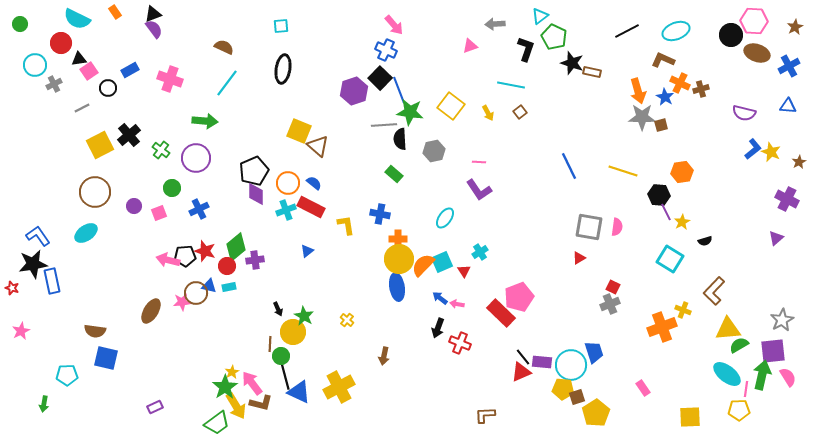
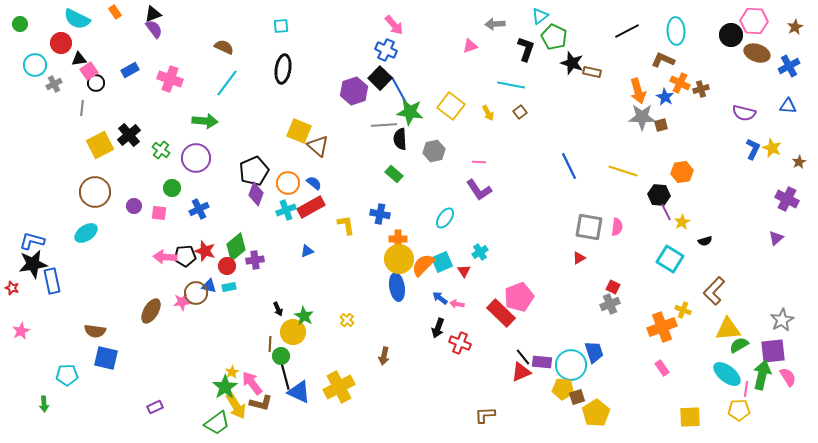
cyan ellipse at (676, 31): rotated 72 degrees counterclockwise
black circle at (108, 88): moved 12 px left, 5 px up
blue line at (399, 90): rotated 8 degrees counterclockwise
gray line at (82, 108): rotated 56 degrees counterclockwise
blue L-shape at (753, 149): rotated 25 degrees counterclockwise
yellow star at (771, 152): moved 1 px right, 4 px up
purple diamond at (256, 194): rotated 20 degrees clockwise
red rectangle at (311, 207): rotated 56 degrees counterclockwise
pink square at (159, 213): rotated 28 degrees clockwise
blue L-shape at (38, 236): moved 6 px left, 5 px down; rotated 40 degrees counterclockwise
blue triangle at (307, 251): rotated 16 degrees clockwise
pink arrow at (168, 260): moved 3 px left, 3 px up; rotated 10 degrees counterclockwise
pink rectangle at (643, 388): moved 19 px right, 20 px up
green arrow at (44, 404): rotated 14 degrees counterclockwise
